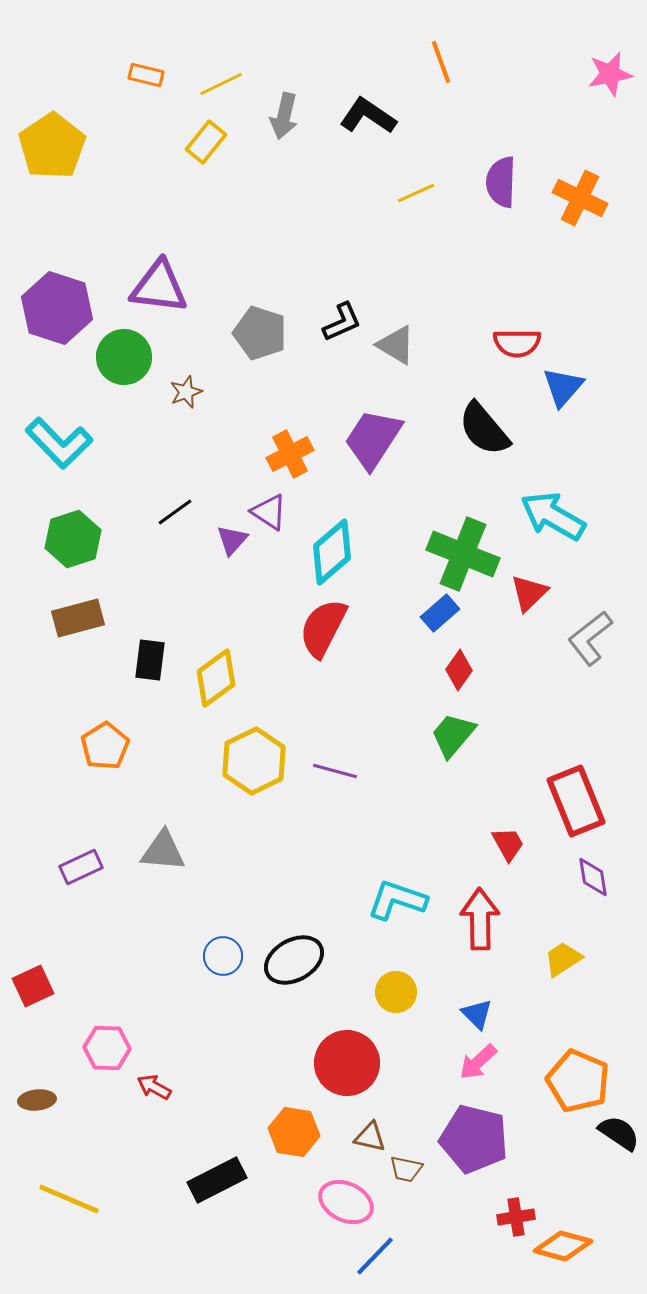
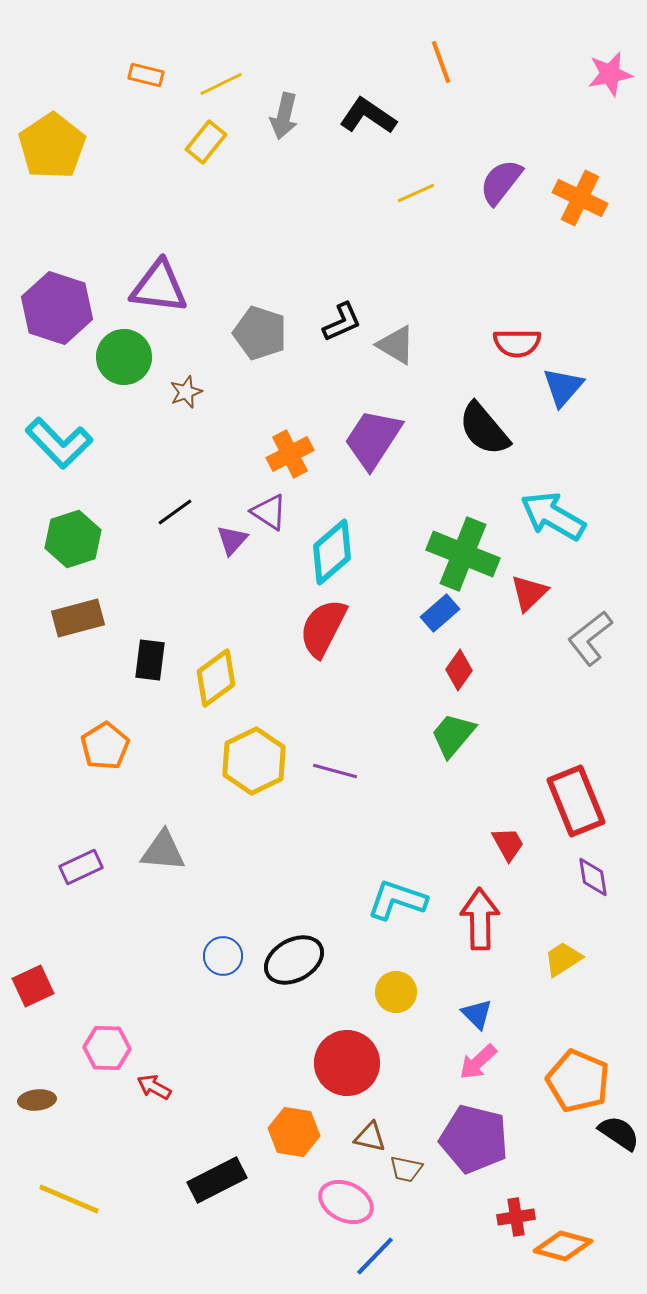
purple semicircle at (501, 182): rotated 36 degrees clockwise
